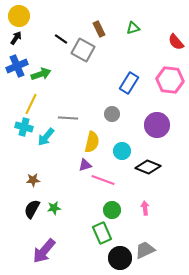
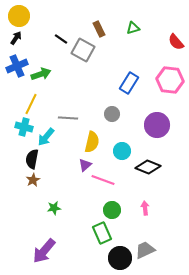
purple triangle: rotated 24 degrees counterclockwise
brown star: rotated 24 degrees counterclockwise
black semicircle: moved 50 px up; rotated 18 degrees counterclockwise
